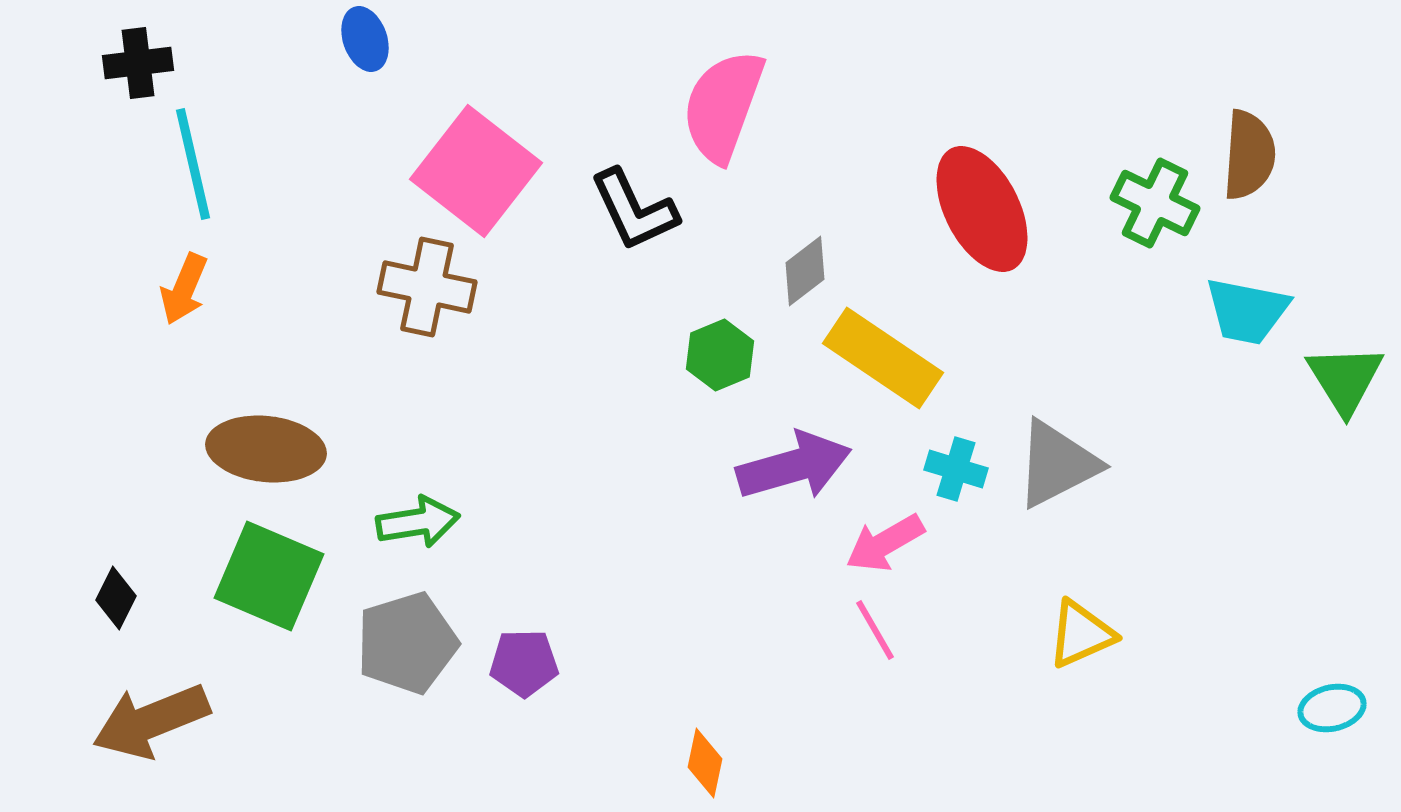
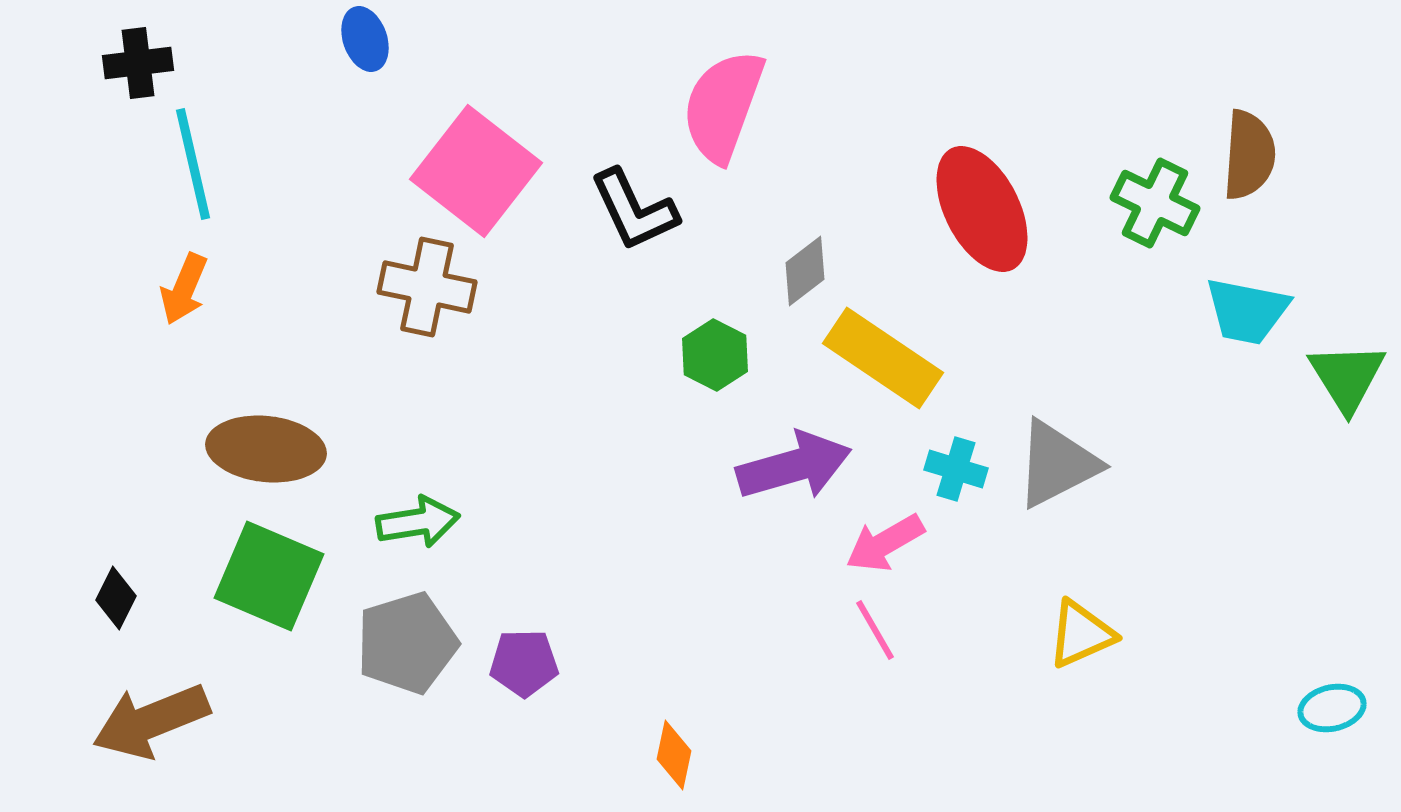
green hexagon: moved 5 px left; rotated 10 degrees counterclockwise
green triangle: moved 2 px right, 2 px up
orange diamond: moved 31 px left, 8 px up
